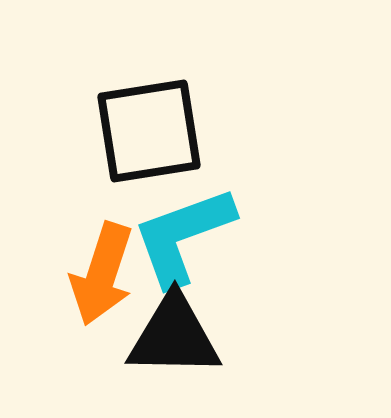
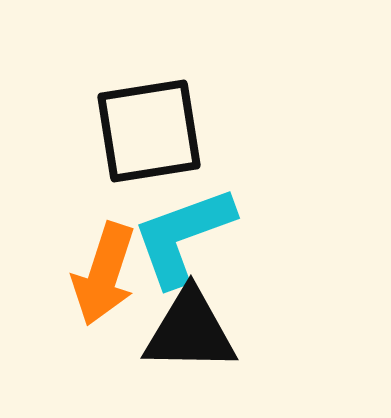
orange arrow: moved 2 px right
black triangle: moved 16 px right, 5 px up
